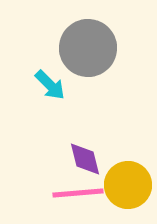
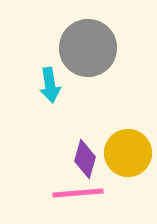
cyan arrow: rotated 36 degrees clockwise
purple diamond: rotated 30 degrees clockwise
yellow circle: moved 32 px up
